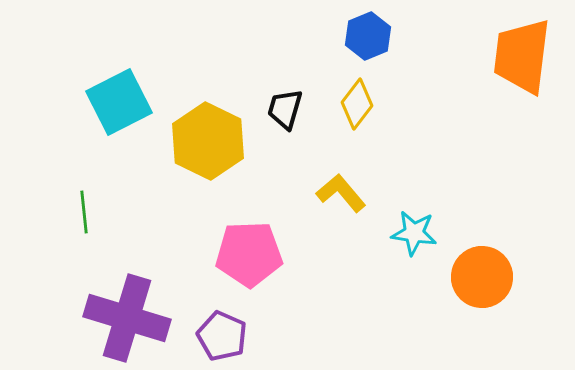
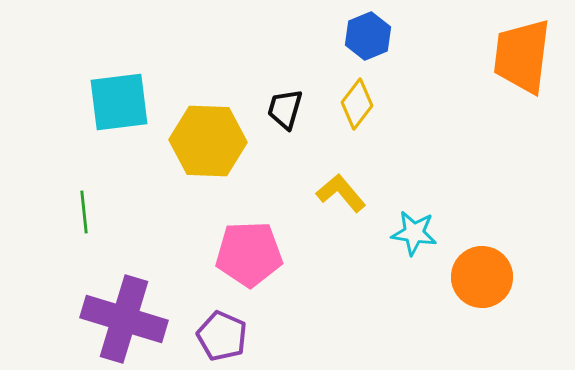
cyan square: rotated 20 degrees clockwise
yellow hexagon: rotated 24 degrees counterclockwise
purple cross: moved 3 px left, 1 px down
